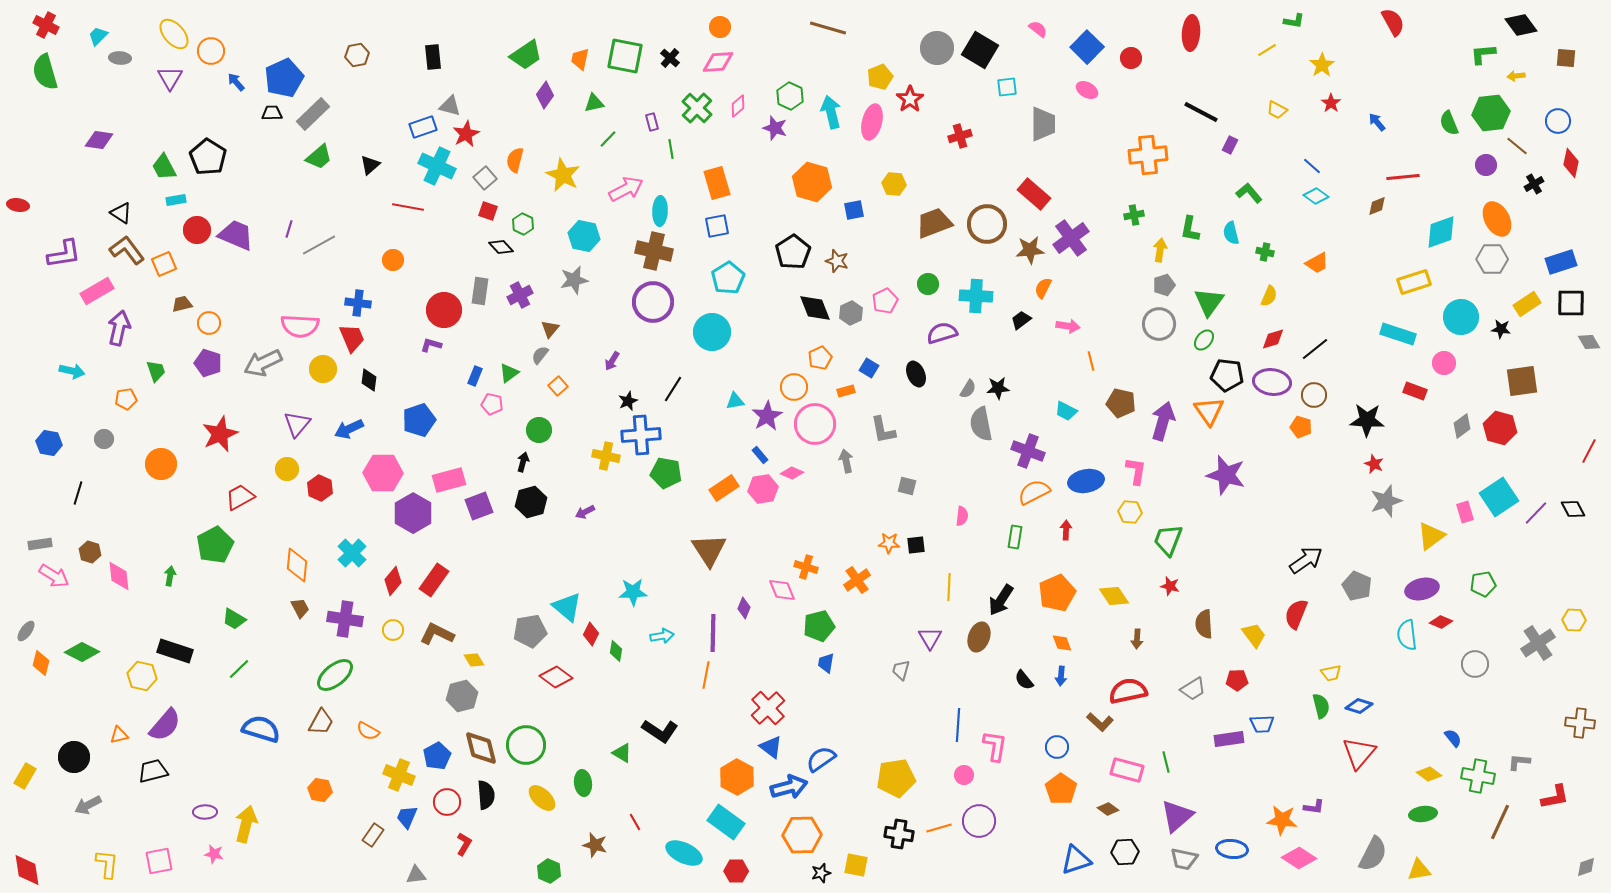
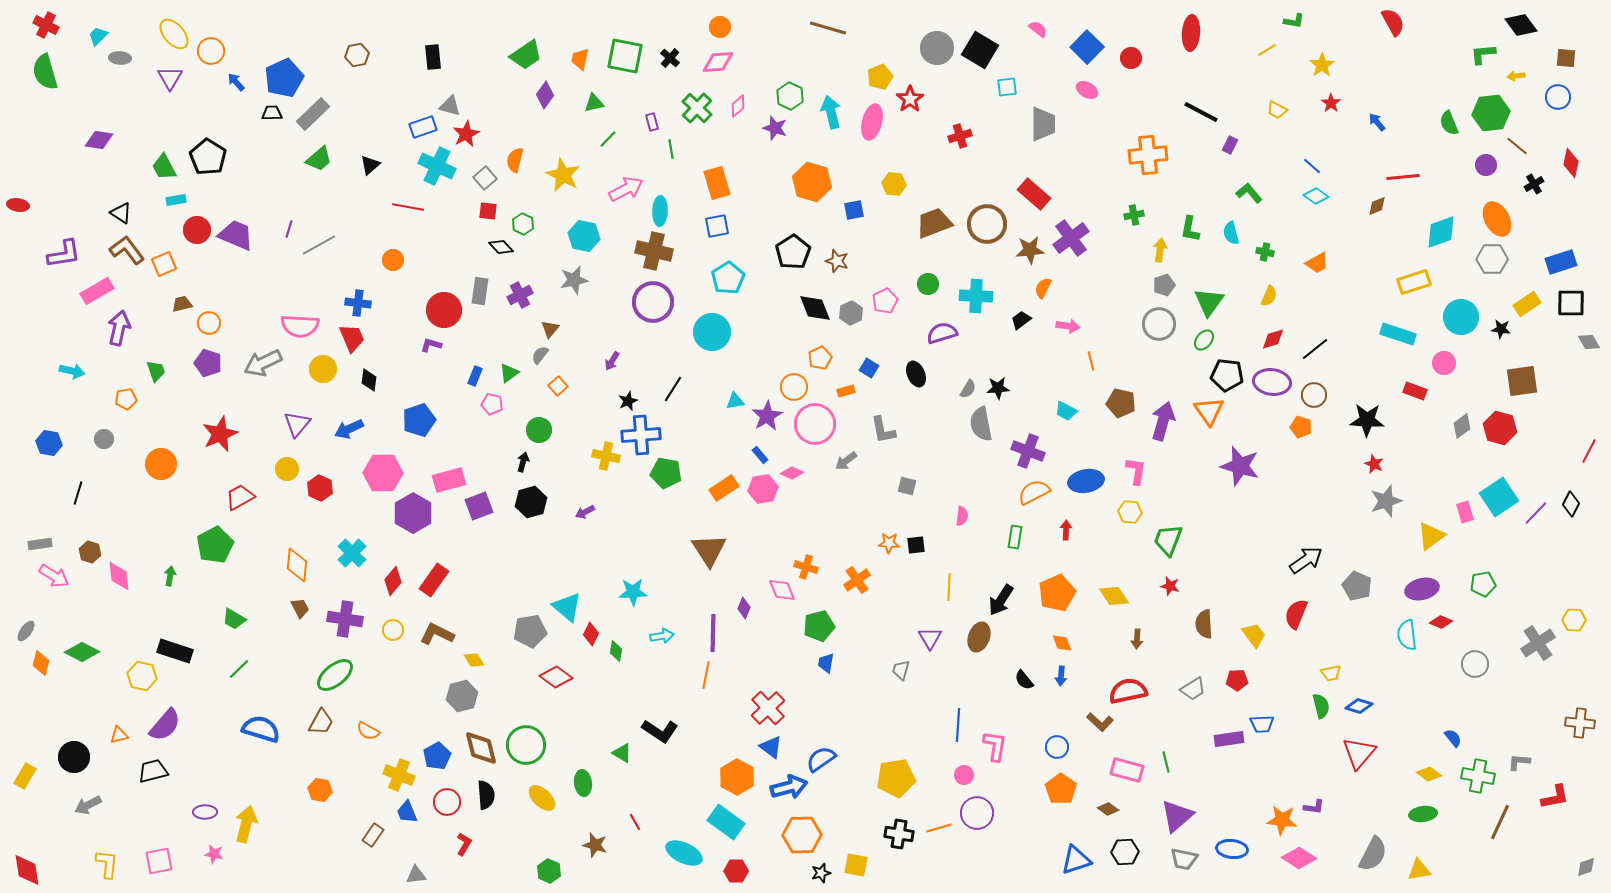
blue circle at (1558, 121): moved 24 px up
green trapezoid at (319, 157): moved 2 px down
red square at (488, 211): rotated 12 degrees counterclockwise
gray arrow at (846, 461): rotated 115 degrees counterclockwise
purple star at (1226, 475): moved 14 px right, 9 px up
black diamond at (1573, 509): moved 2 px left, 5 px up; rotated 55 degrees clockwise
blue trapezoid at (407, 817): moved 5 px up; rotated 45 degrees counterclockwise
purple circle at (979, 821): moved 2 px left, 8 px up
